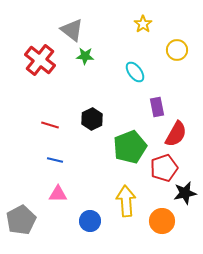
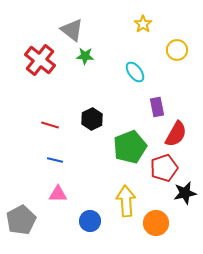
orange circle: moved 6 px left, 2 px down
